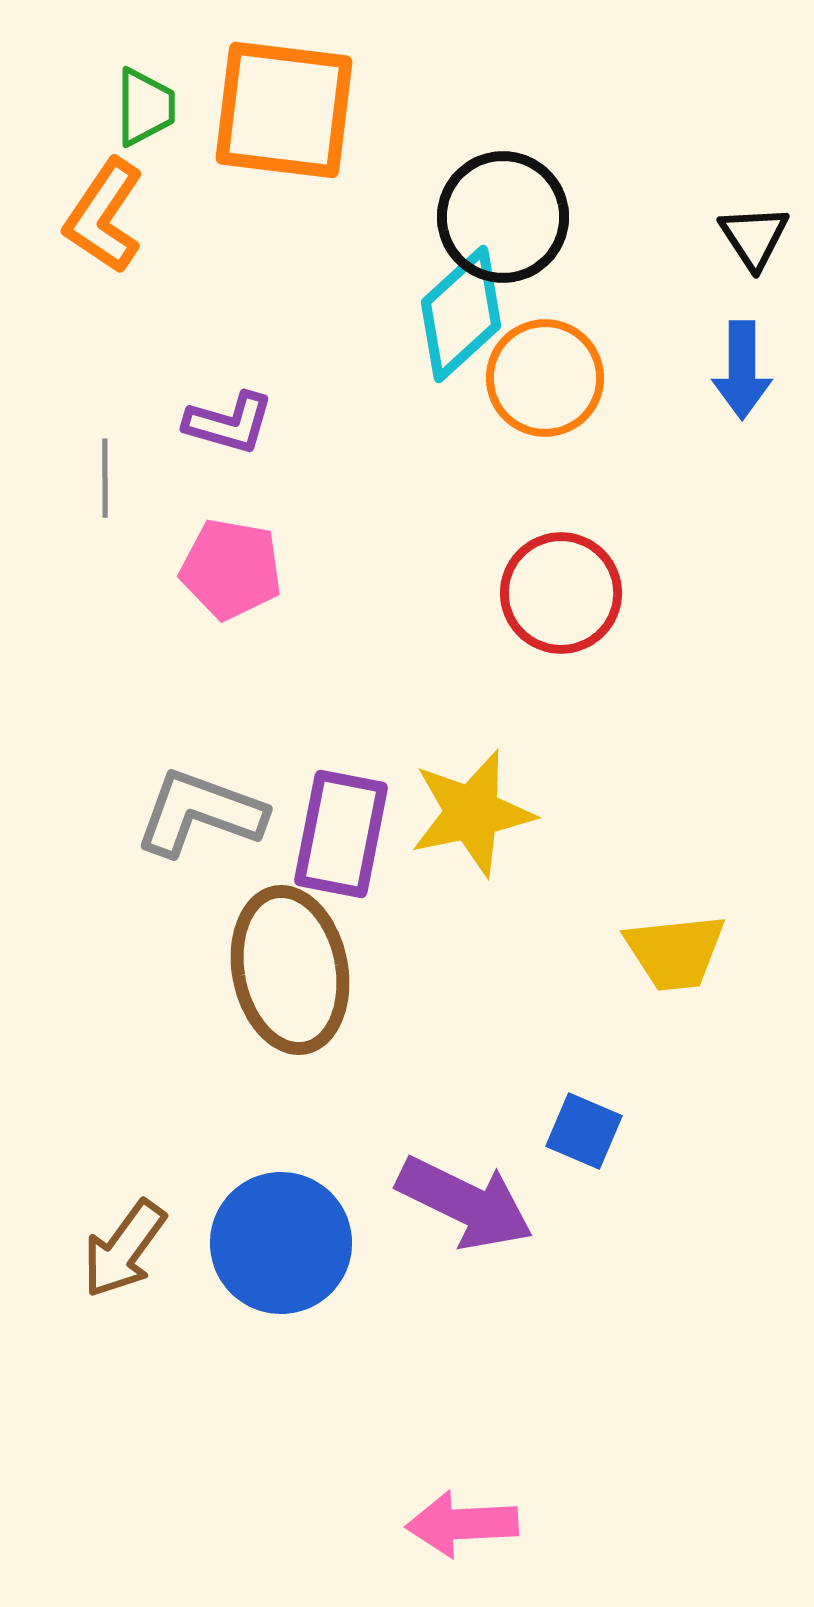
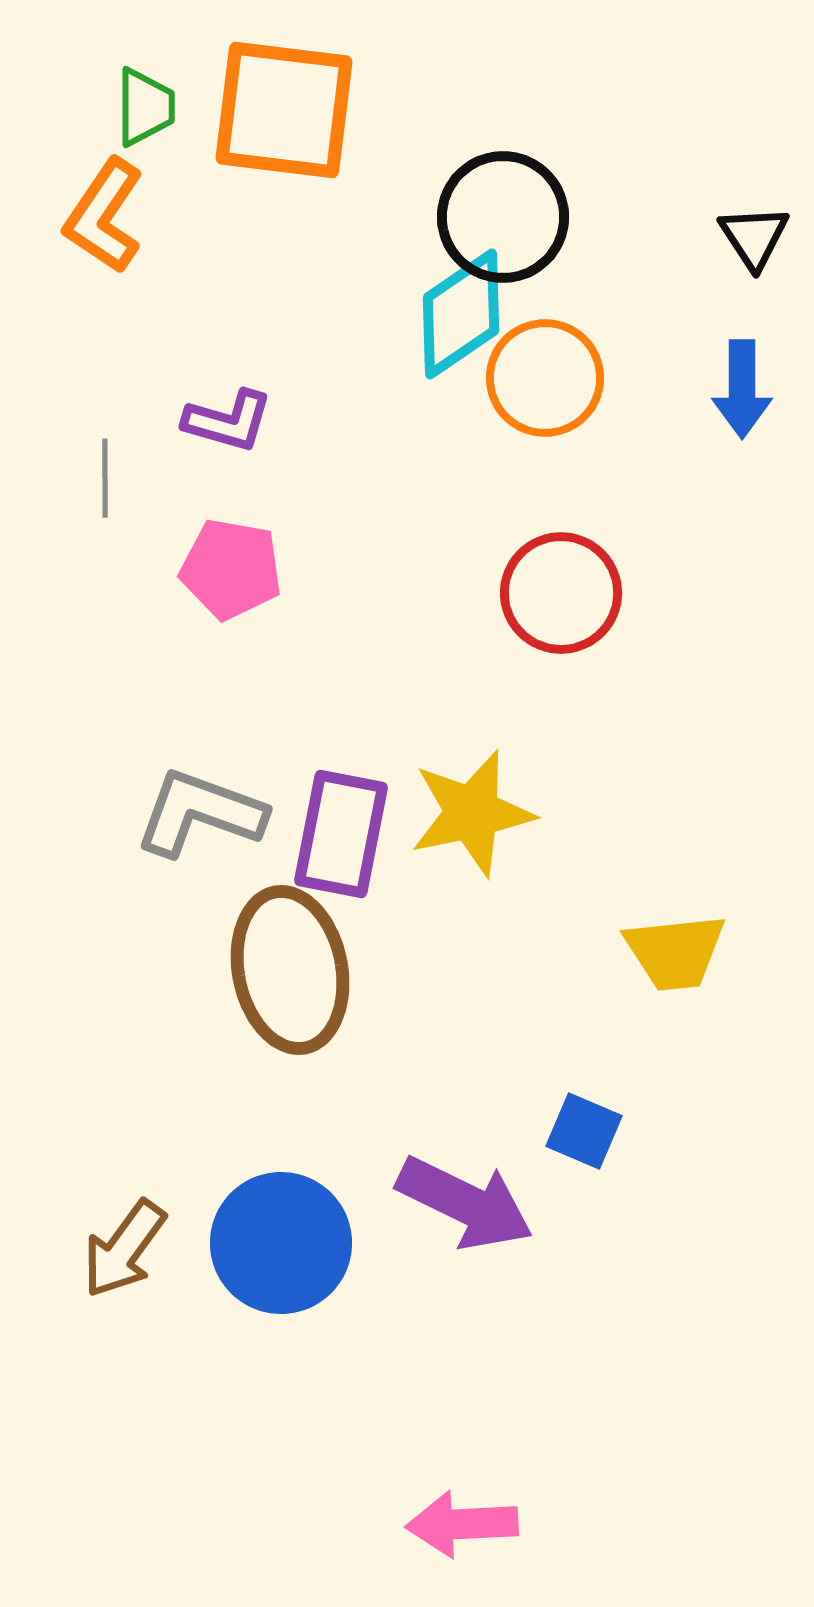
cyan diamond: rotated 8 degrees clockwise
blue arrow: moved 19 px down
purple L-shape: moved 1 px left, 2 px up
